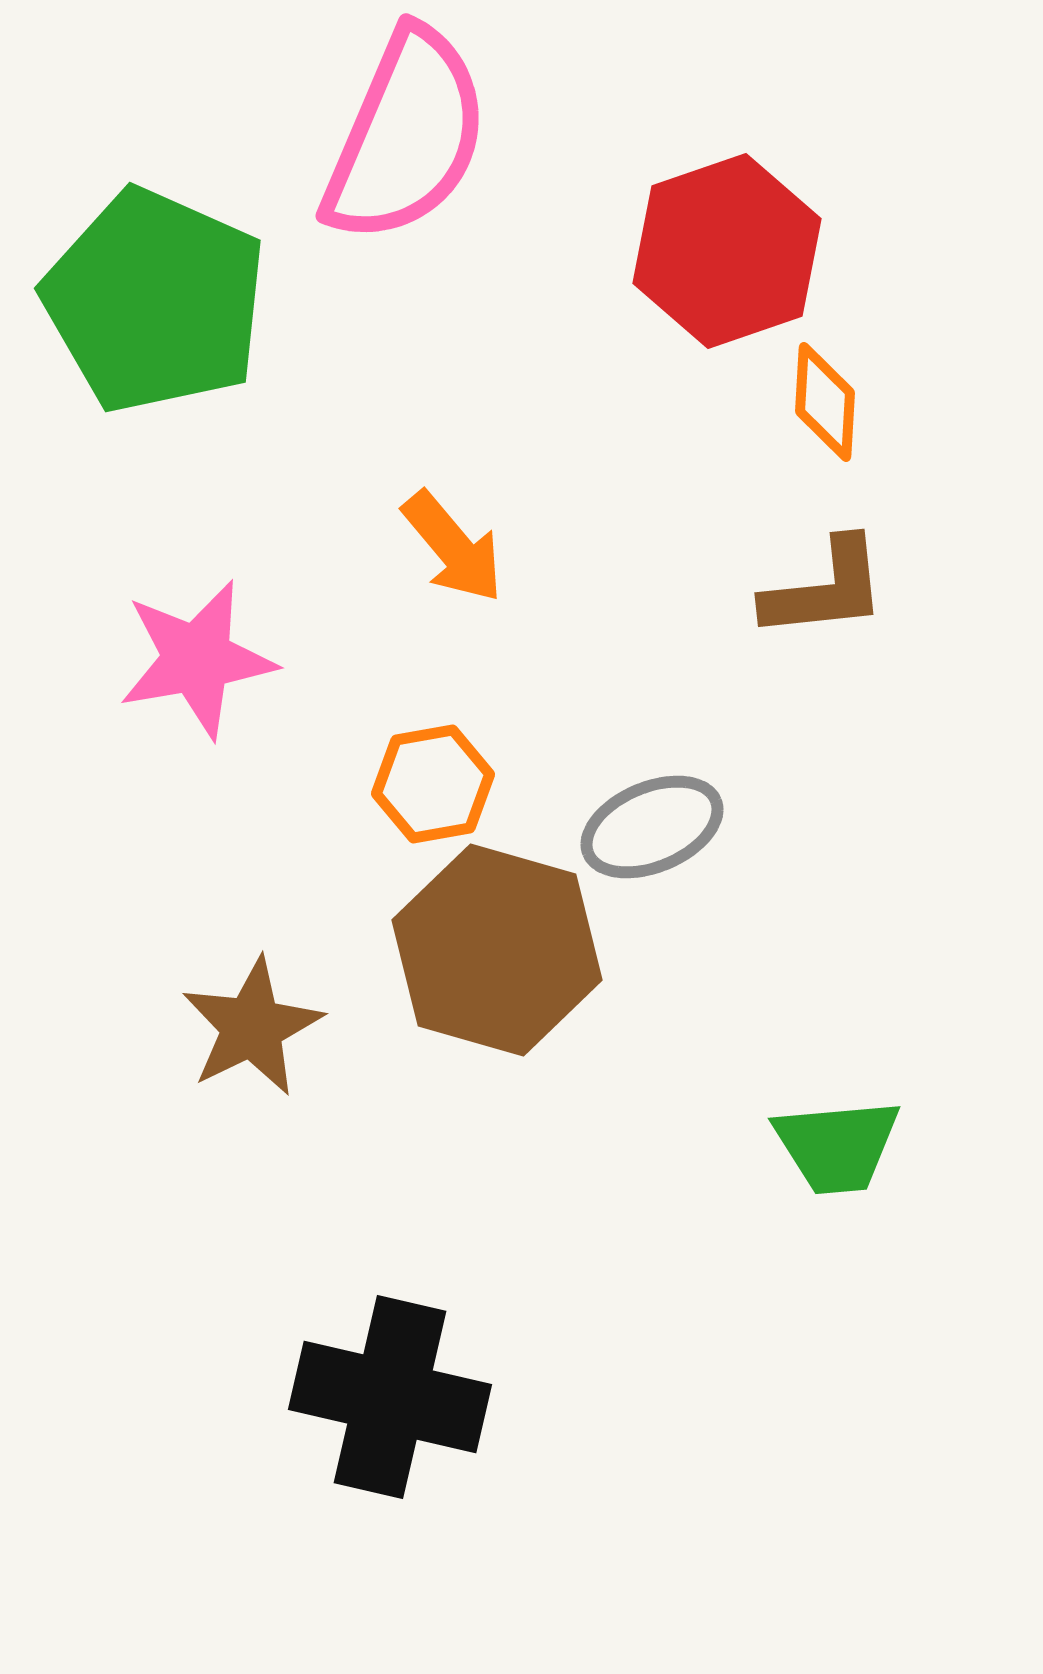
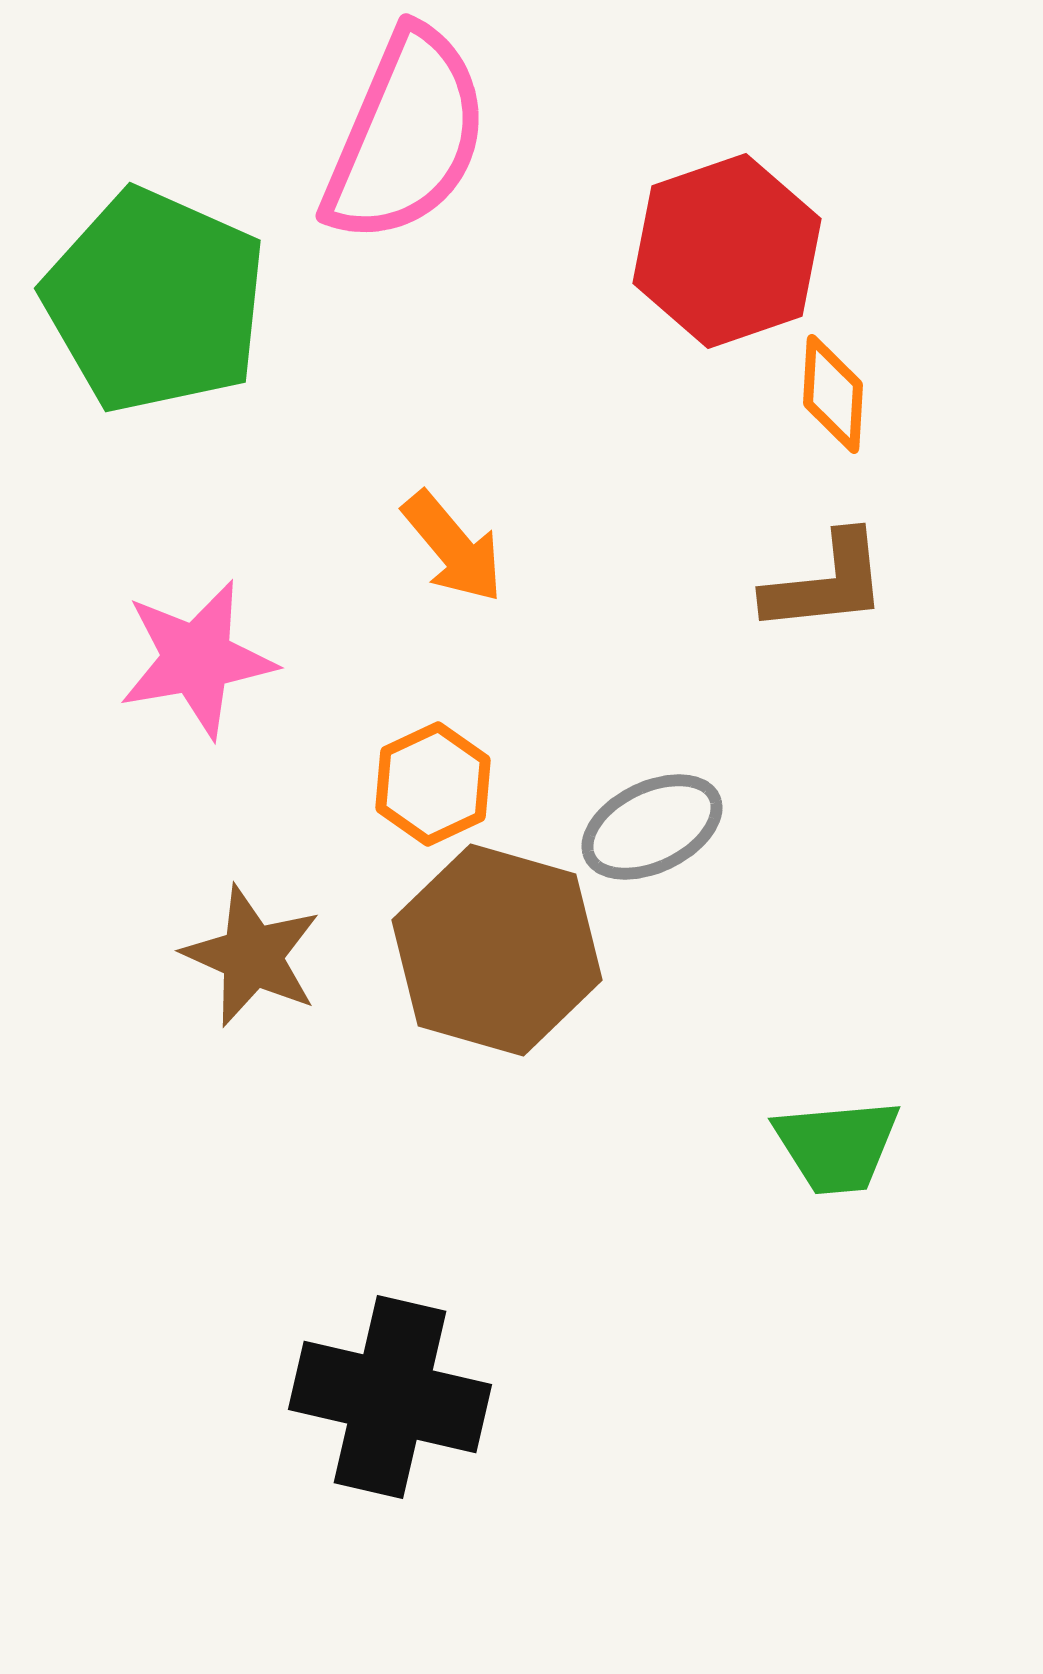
orange diamond: moved 8 px right, 8 px up
brown L-shape: moved 1 px right, 6 px up
orange hexagon: rotated 15 degrees counterclockwise
gray ellipse: rotated 3 degrees counterclockwise
brown star: moved 71 px up; rotated 22 degrees counterclockwise
